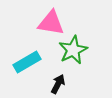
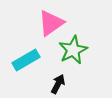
pink triangle: rotated 44 degrees counterclockwise
cyan rectangle: moved 1 px left, 2 px up
